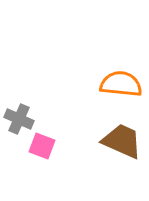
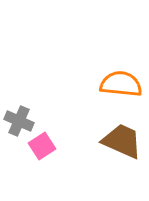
gray cross: moved 2 px down
pink square: rotated 36 degrees clockwise
